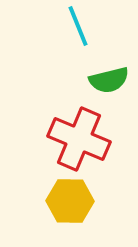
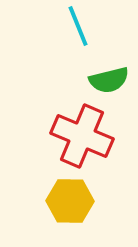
red cross: moved 3 px right, 3 px up
